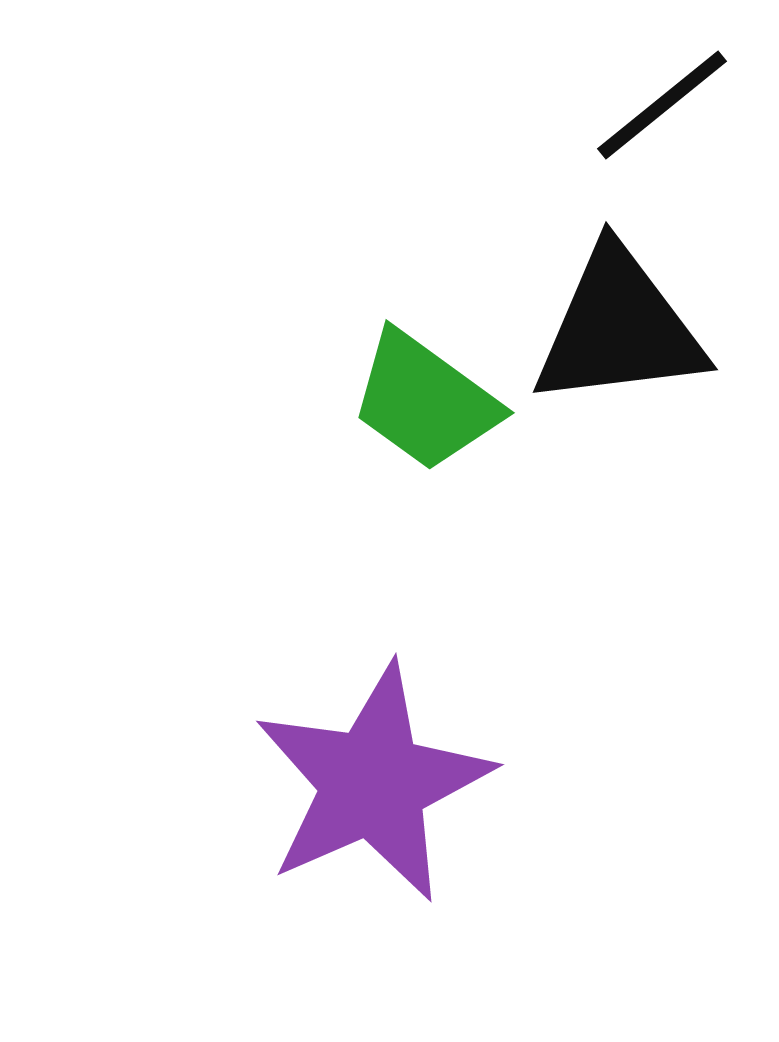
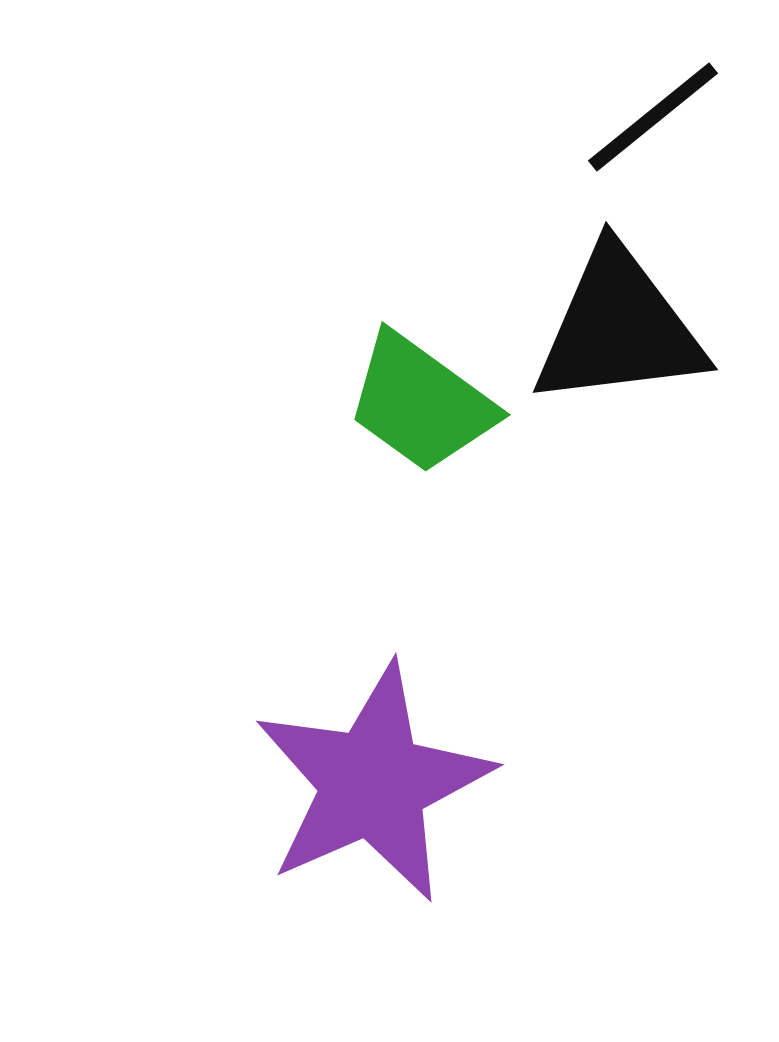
black line: moved 9 px left, 12 px down
green trapezoid: moved 4 px left, 2 px down
